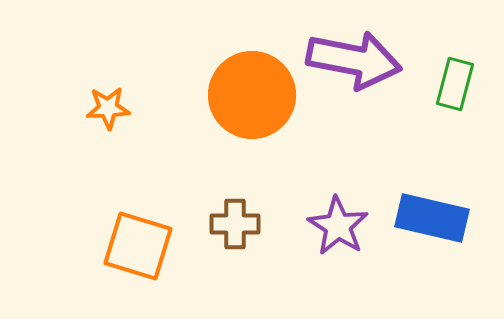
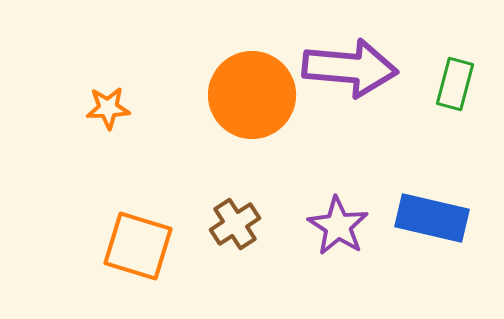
purple arrow: moved 4 px left, 8 px down; rotated 6 degrees counterclockwise
brown cross: rotated 33 degrees counterclockwise
